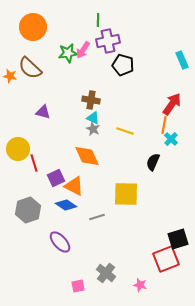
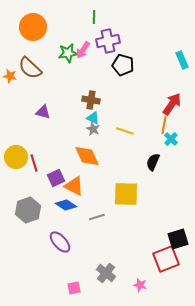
green line: moved 4 px left, 3 px up
yellow circle: moved 2 px left, 8 px down
pink square: moved 4 px left, 2 px down
